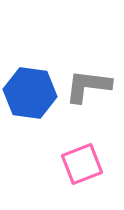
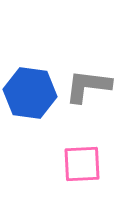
pink square: rotated 18 degrees clockwise
